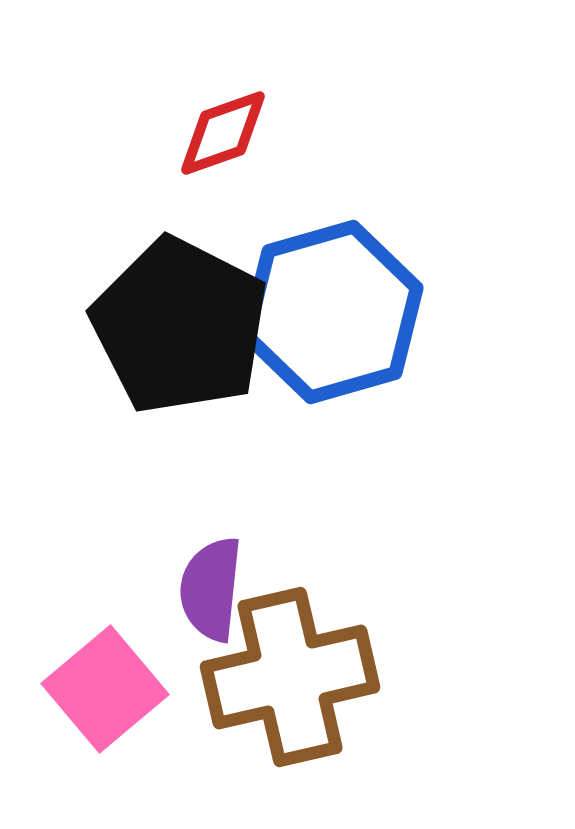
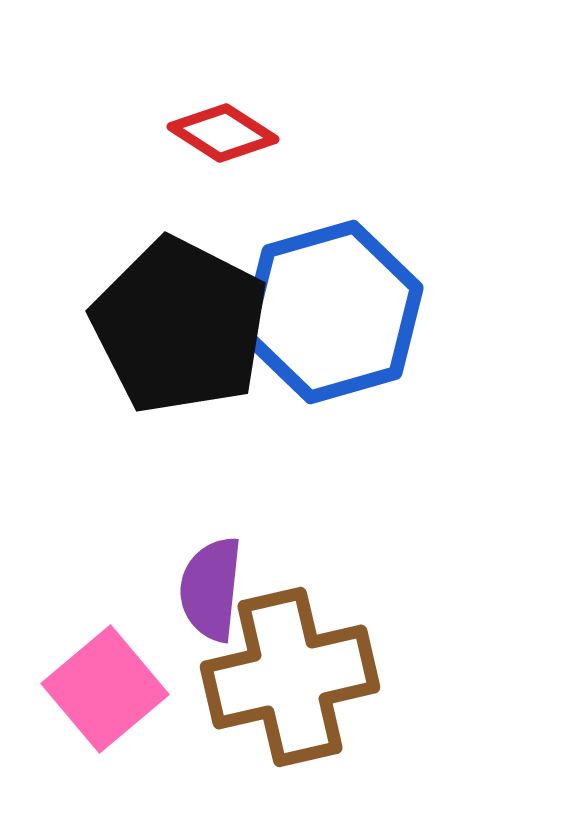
red diamond: rotated 52 degrees clockwise
